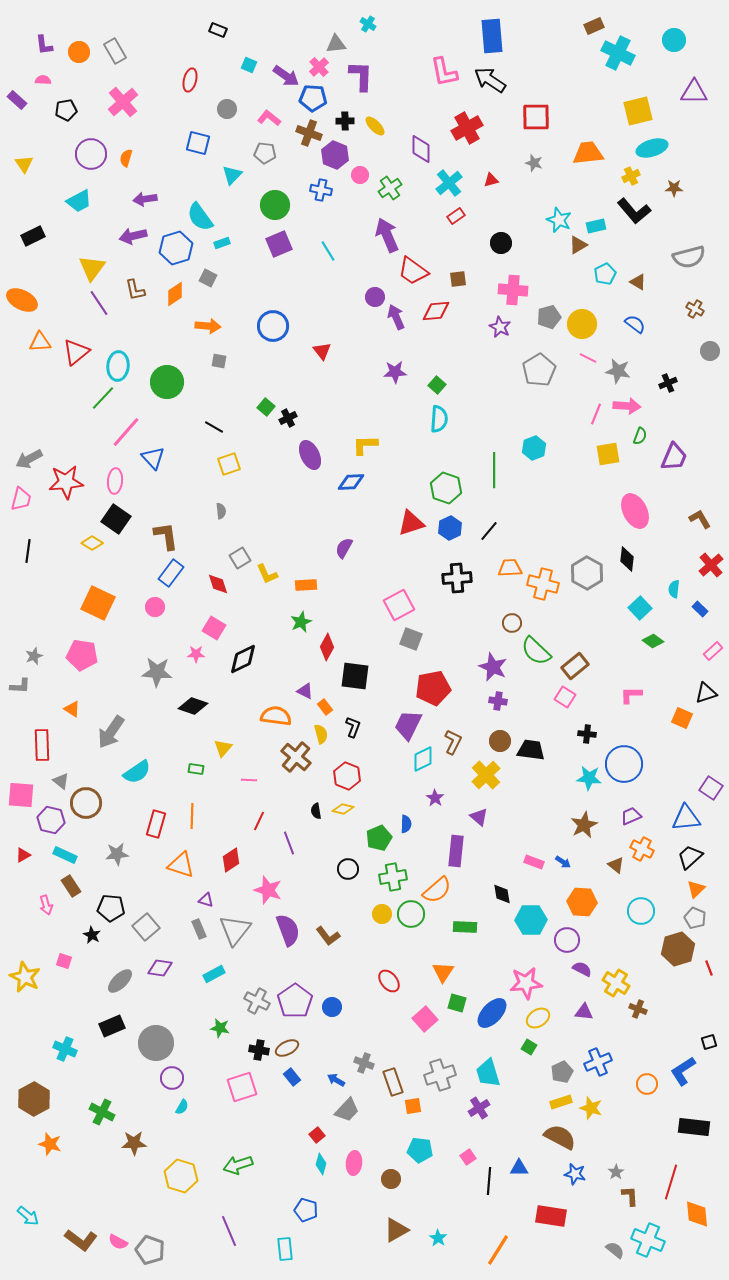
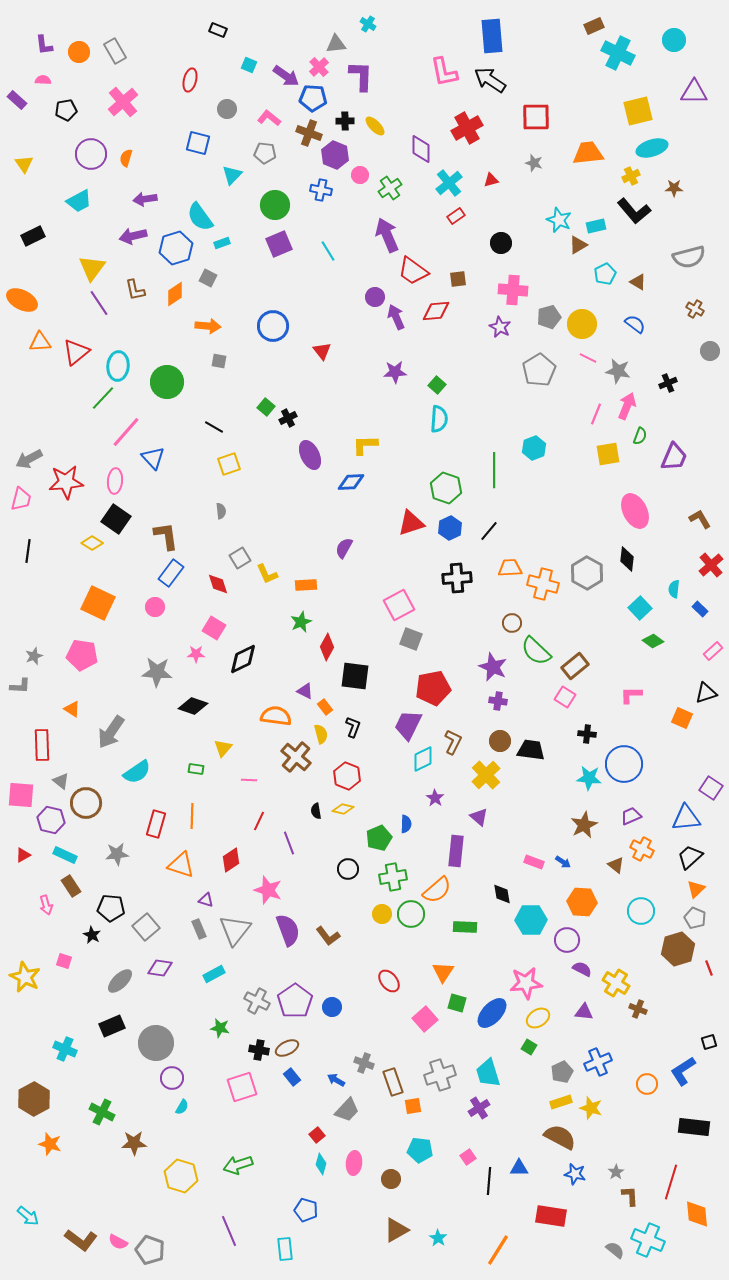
pink arrow at (627, 406): rotated 72 degrees counterclockwise
